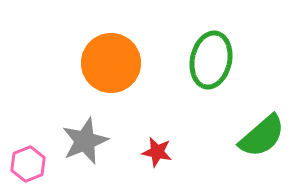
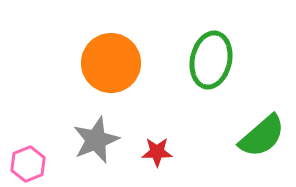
gray star: moved 11 px right, 1 px up
red star: rotated 12 degrees counterclockwise
